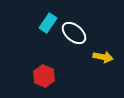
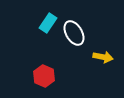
white ellipse: rotated 20 degrees clockwise
